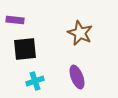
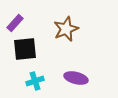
purple rectangle: moved 3 px down; rotated 54 degrees counterclockwise
brown star: moved 14 px left, 4 px up; rotated 25 degrees clockwise
purple ellipse: moved 1 px left, 1 px down; rotated 55 degrees counterclockwise
